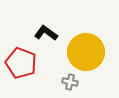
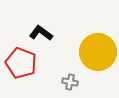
black L-shape: moved 5 px left
yellow circle: moved 12 px right
